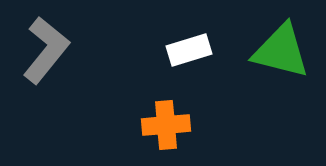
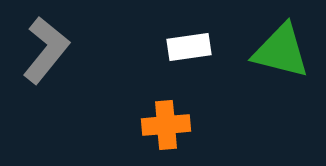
white rectangle: moved 3 px up; rotated 9 degrees clockwise
